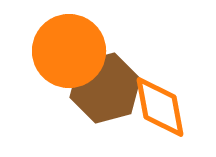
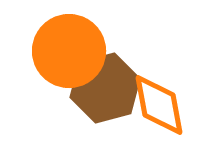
orange diamond: moved 1 px left, 2 px up
